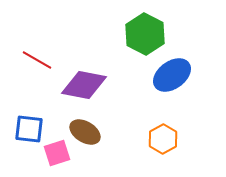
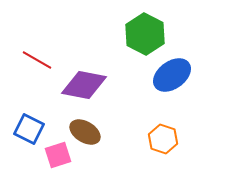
blue square: rotated 20 degrees clockwise
orange hexagon: rotated 12 degrees counterclockwise
pink square: moved 1 px right, 2 px down
